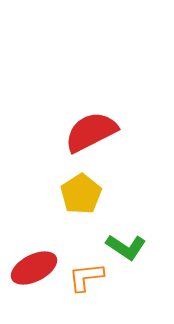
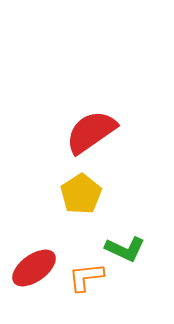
red semicircle: rotated 8 degrees counterclockwise
green L-shape: moved 1 px left, 2 px down; rotated 9 degrees counterclockwise
red ellipse: rotated 9 degrees counterclockwise
